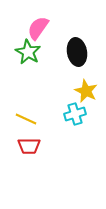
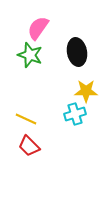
green star: moved 2 px right, 3 px down; rotated 10 degrees counterclockwise
yellow star: rotated 25 degrees counterclockwise
red trapezoid: rotated 45 degrees clockwise
